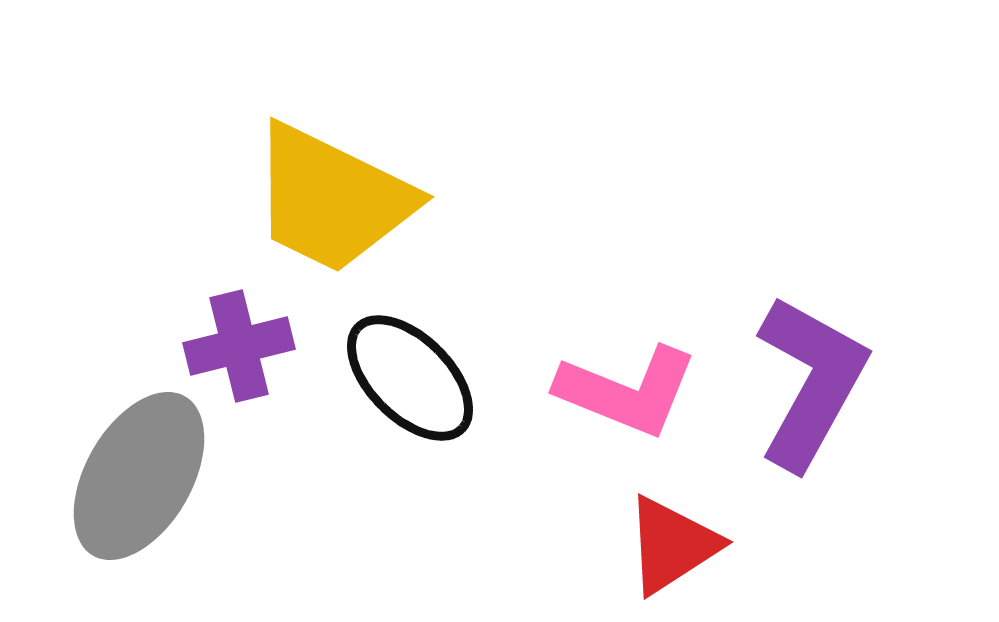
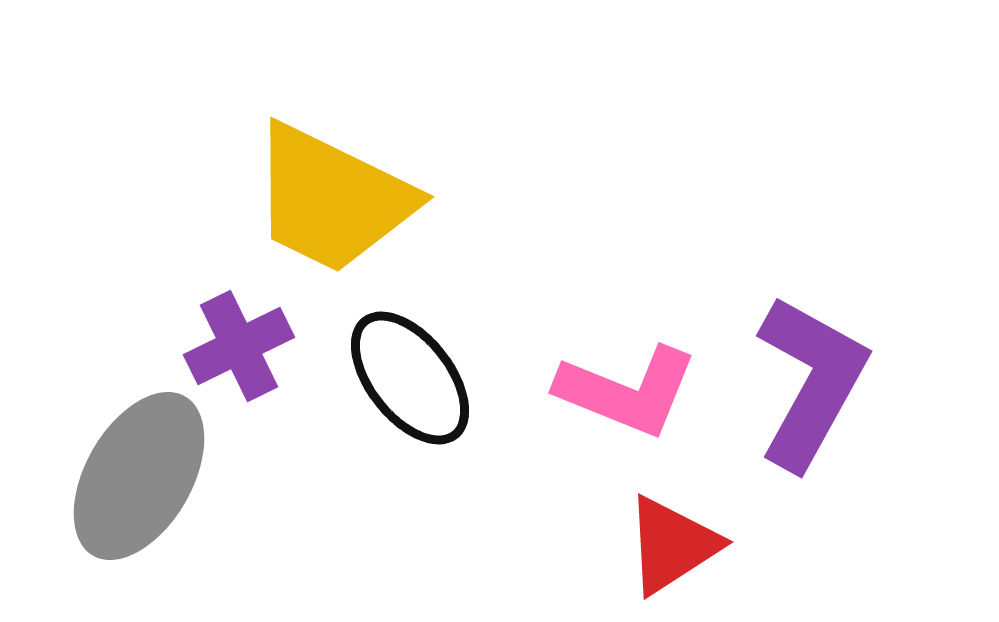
purple cross: rotated 12 degrees counterclockwise
black ellipse: rotated 7 degrees clockwise
